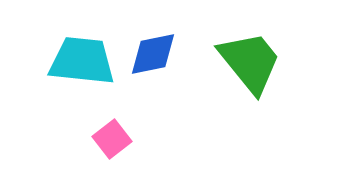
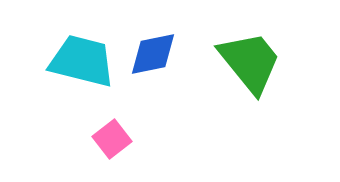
cyan trapezoid: rotated 8 degrees clockwise
